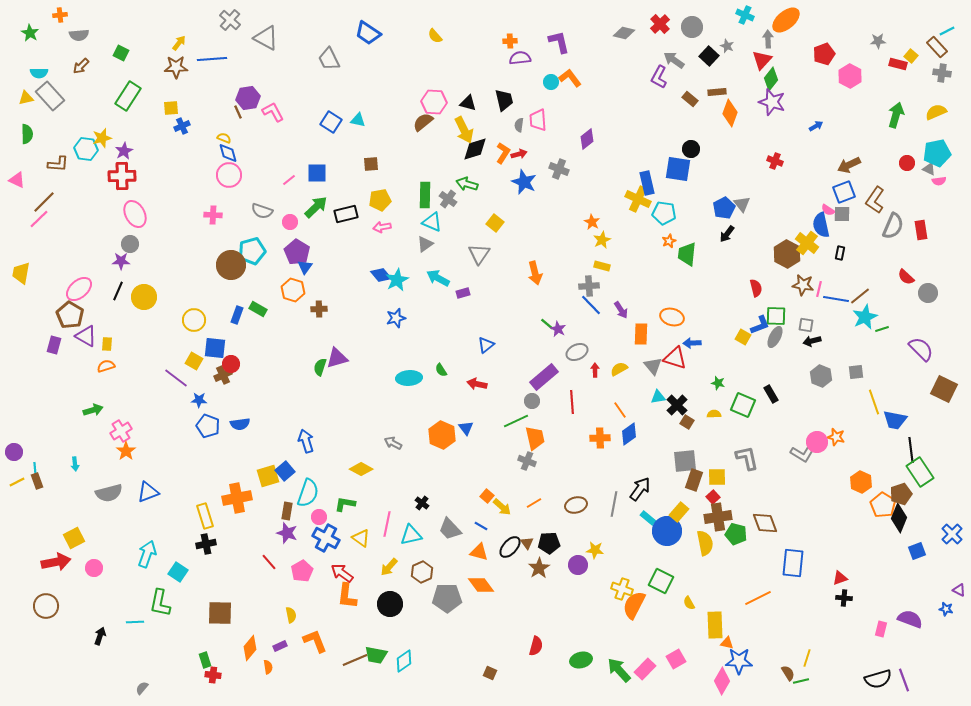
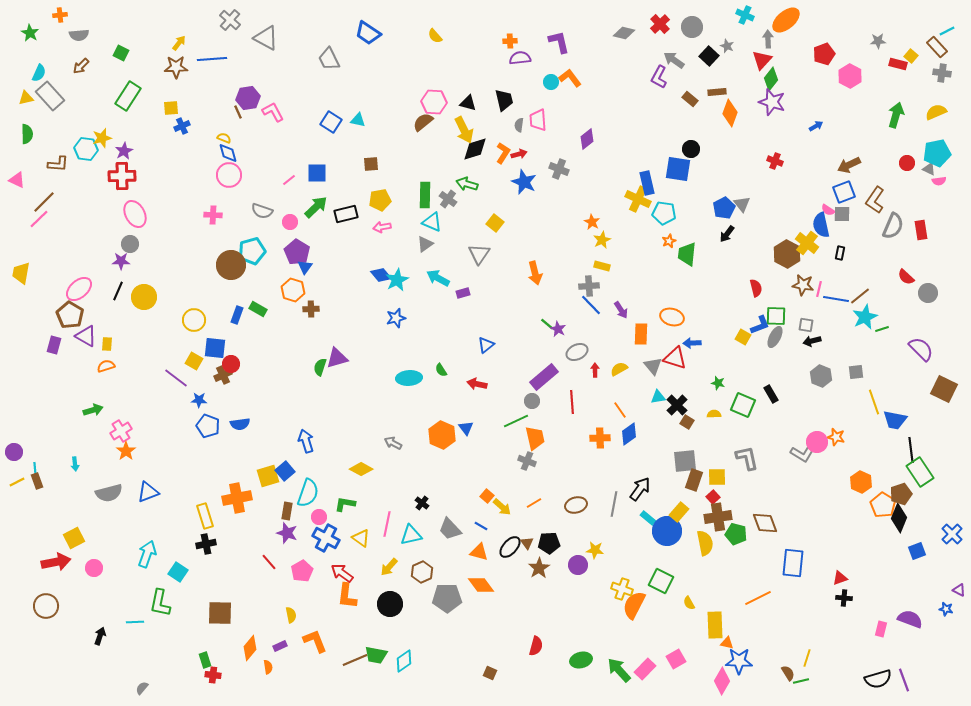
cyan semicircle at (39, 73): rotated 66 degrees counterclockwise
brown cross at (319, 309): moved 8 px left
